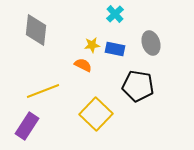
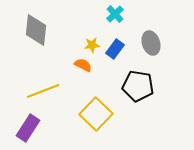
blue rectangle: rotated 66 degrees counterclockwise
purple rectangle: moved 1 px right, 2 px down
